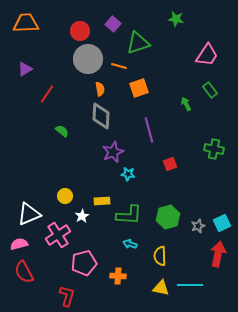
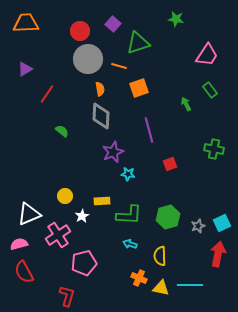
orange cross: moved 21 px right, 2 px down; rotated 21 degrees clockwise
